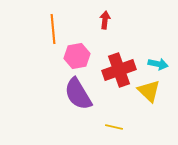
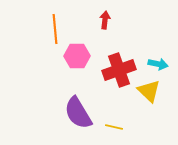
orange line: moved 2 px right
pink hexagon: rotated 10 degrees clockwise
purple semicircle: moved 19 px down
